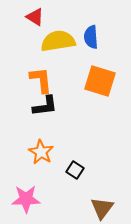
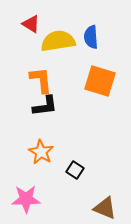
red triangle: moved 4 px left, 7 px down
brown triangle: moved 3 px right; rotated 45 degrees counterclockwise
